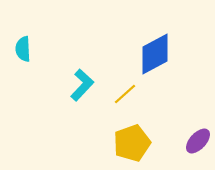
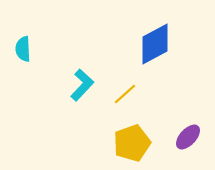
blue diamond: moved 10 px up
purple ellipse: moved 10 px left, 4 px up
